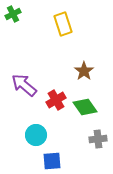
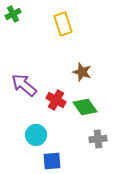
brown star: moved 2 px left, 1 px down; rotated 18 degrees counterclockwise
red cross: rotated 30 degrees counterclockwise
